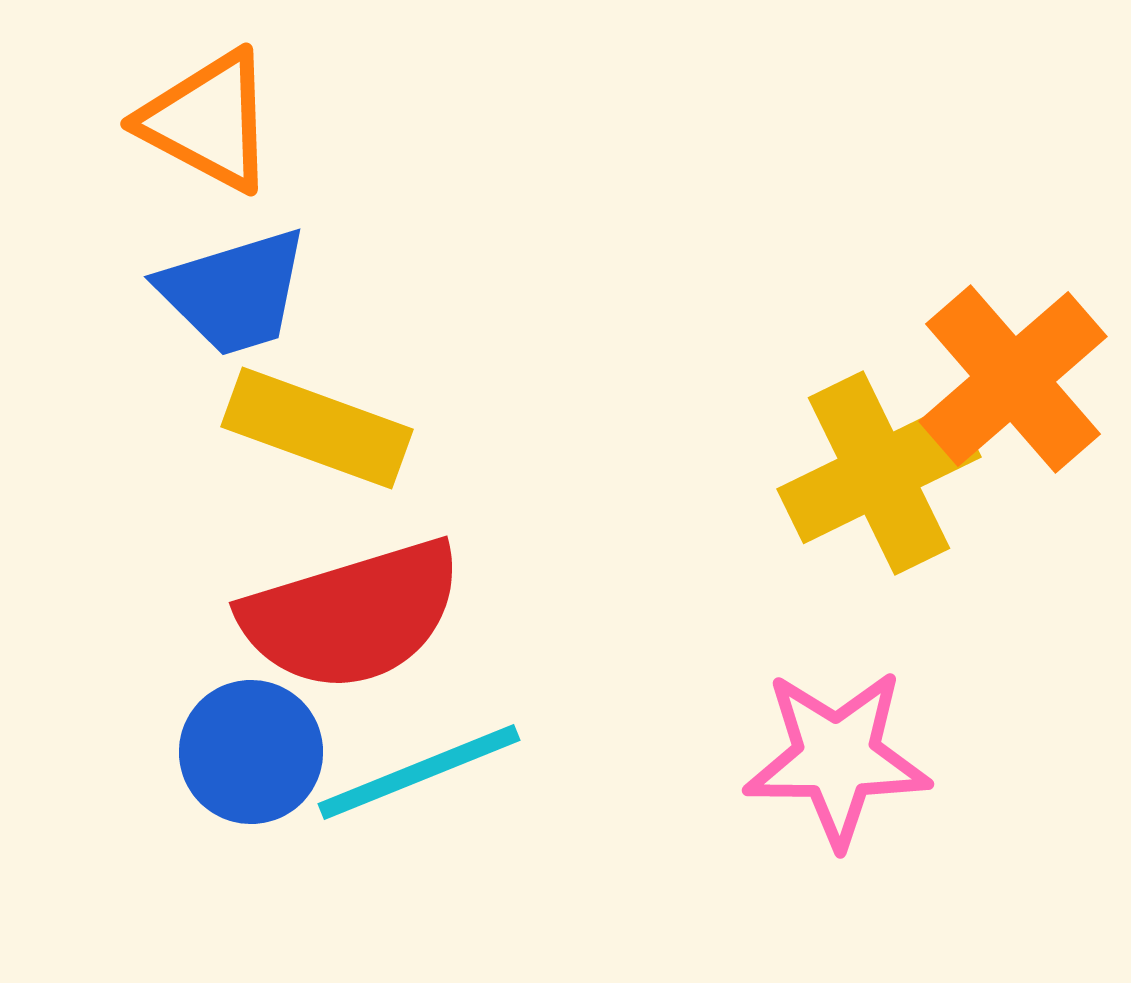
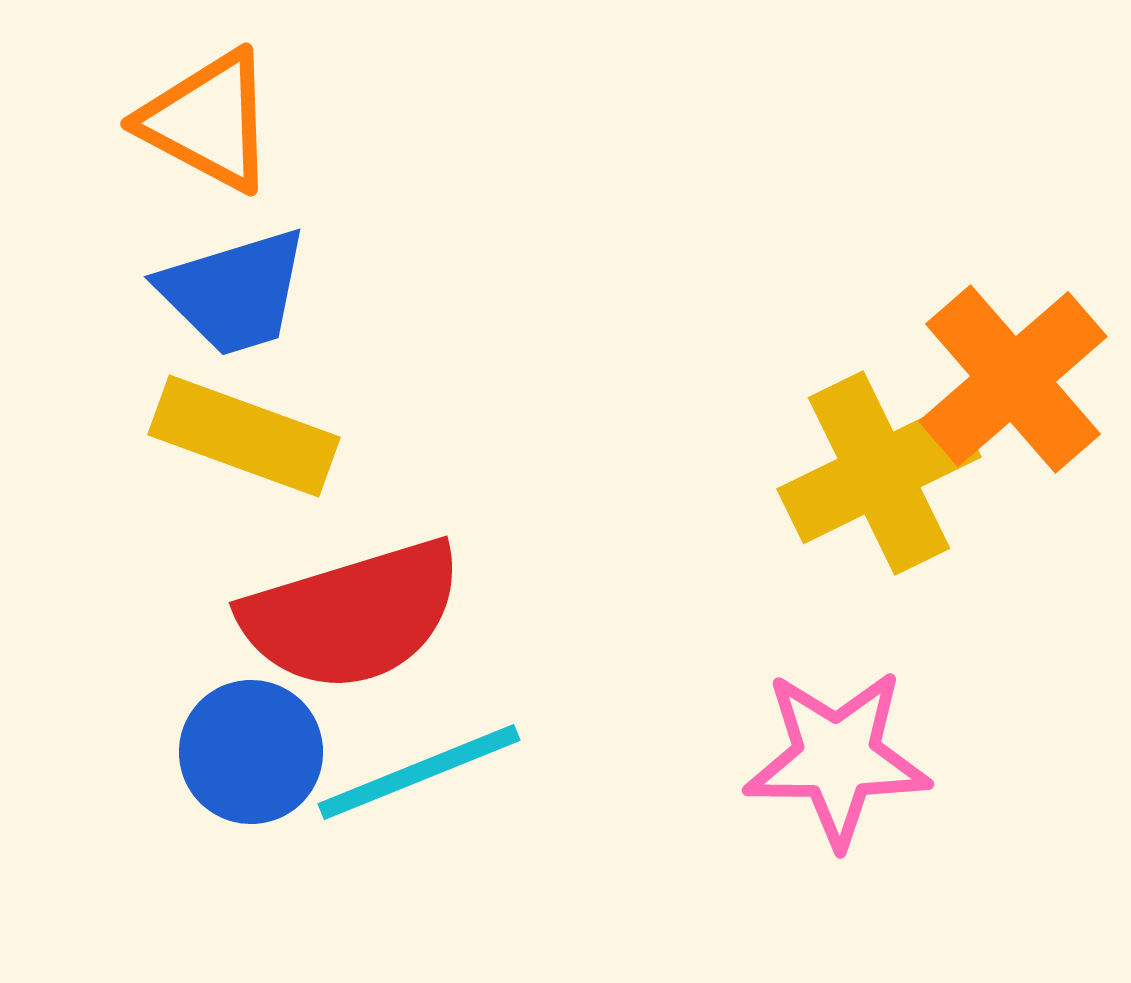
yellow rectangle: moved 73 px left, 8 px down
